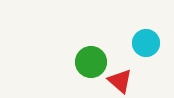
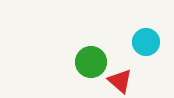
cyan circle: moved 1 px up
